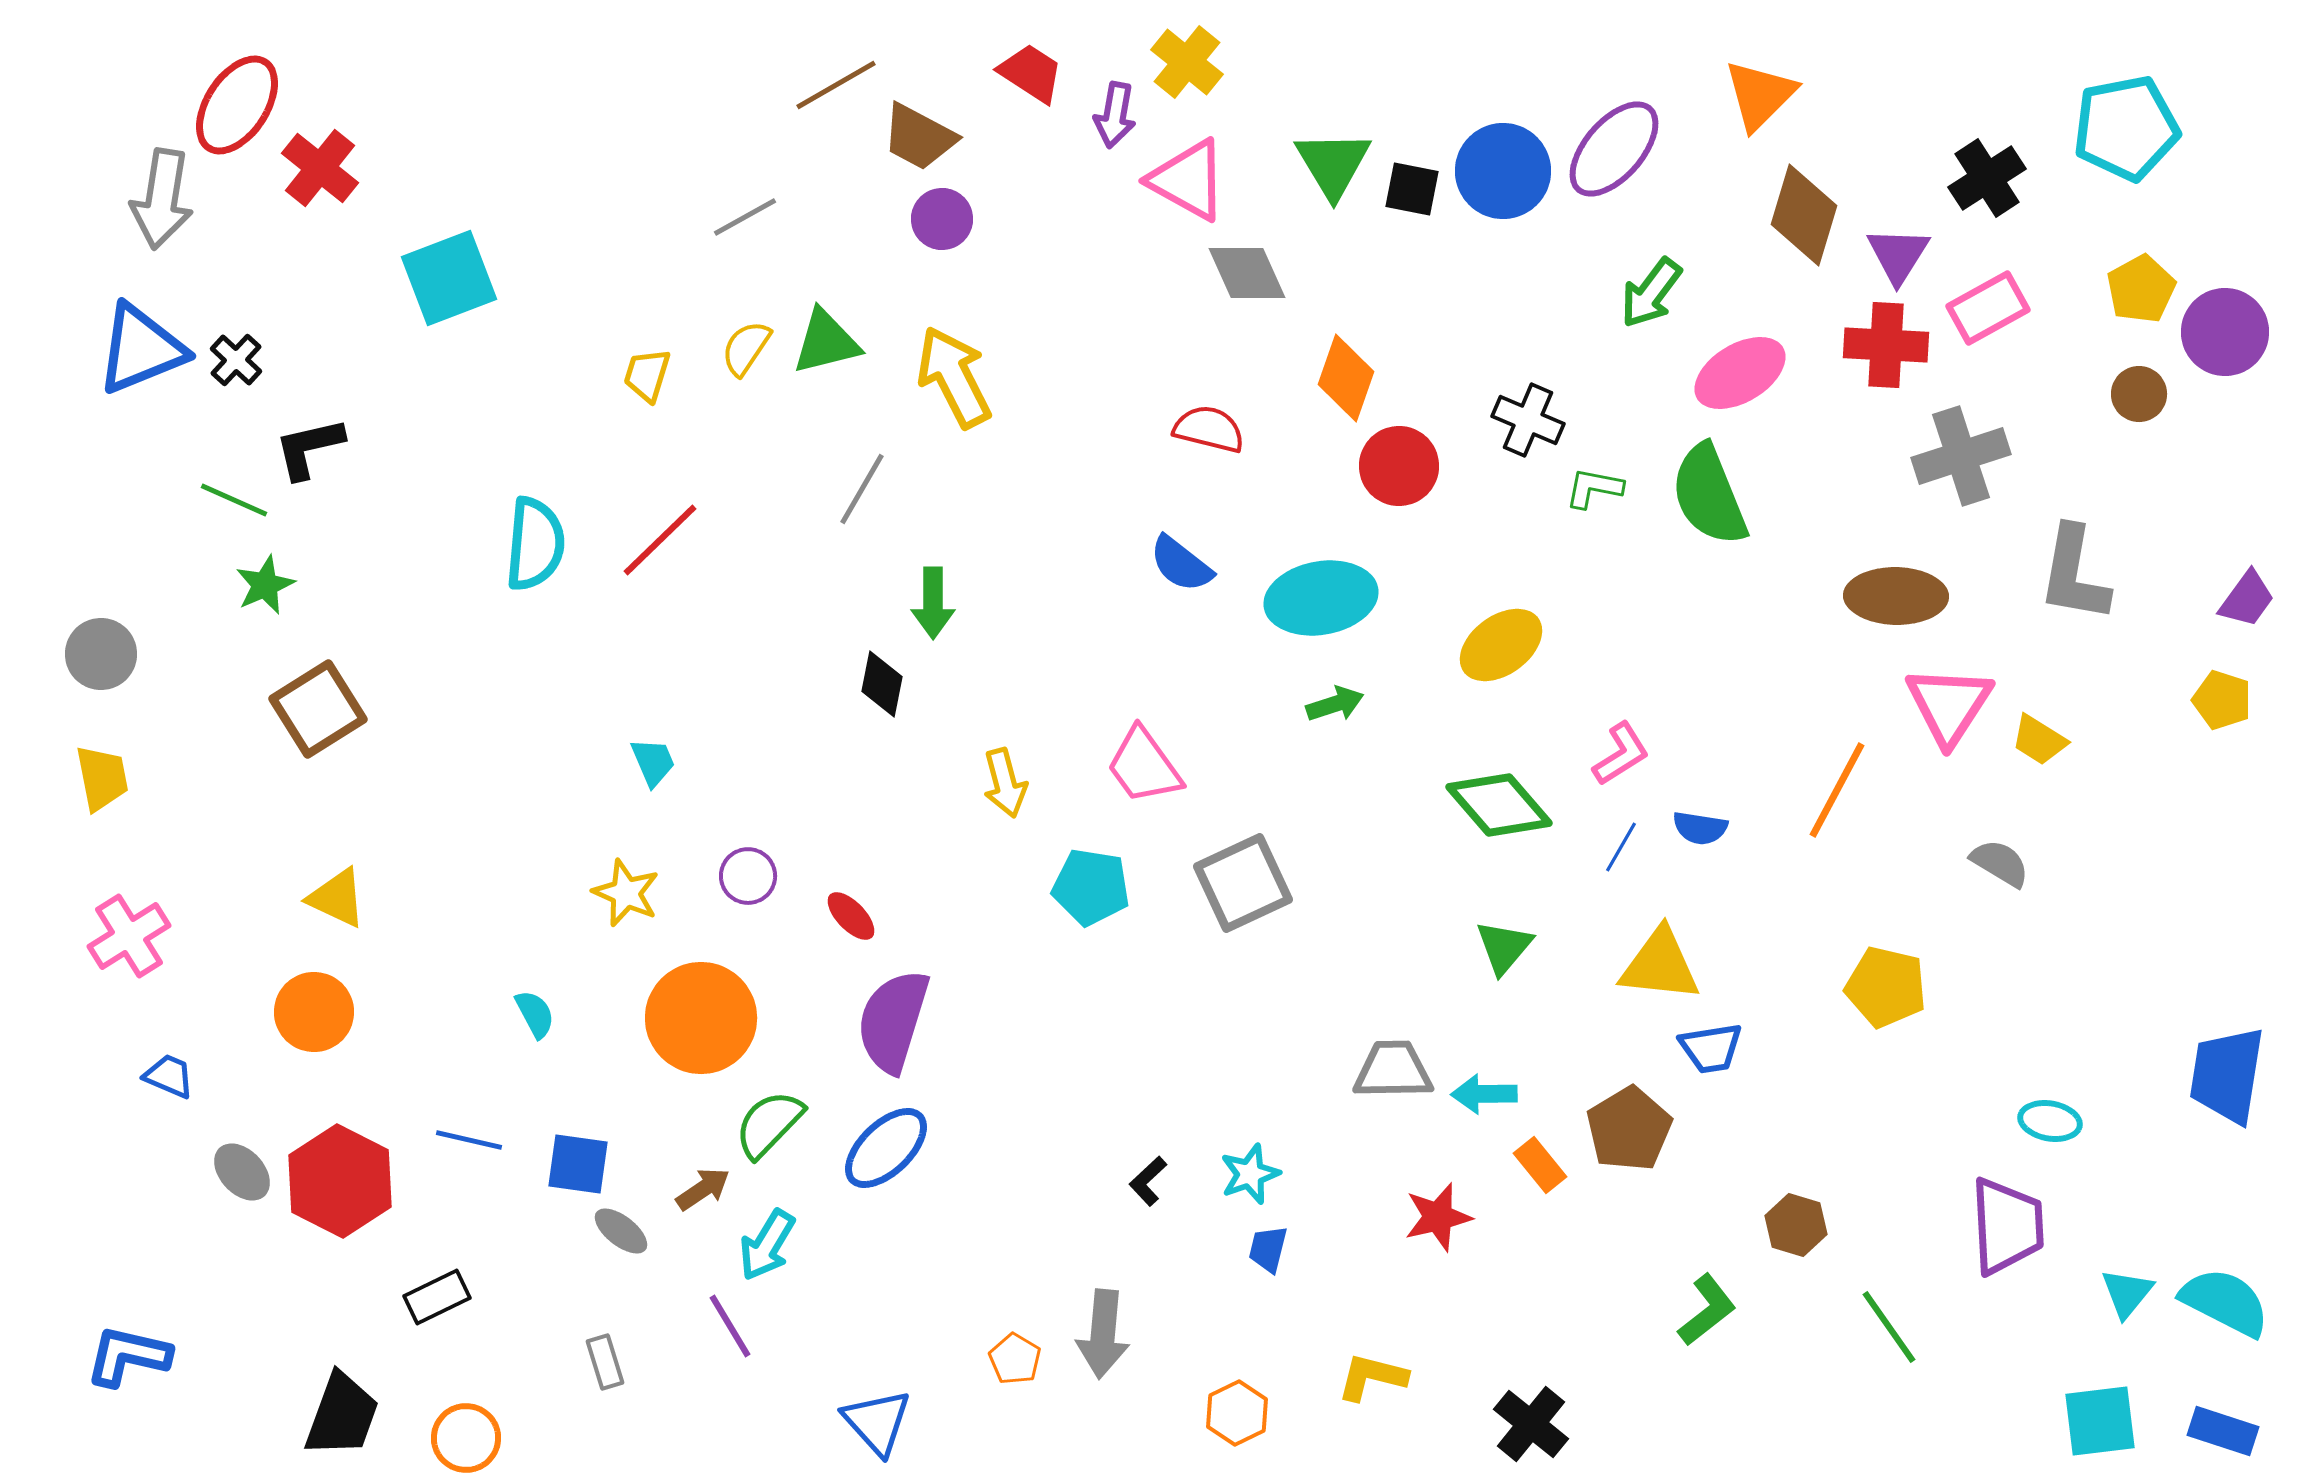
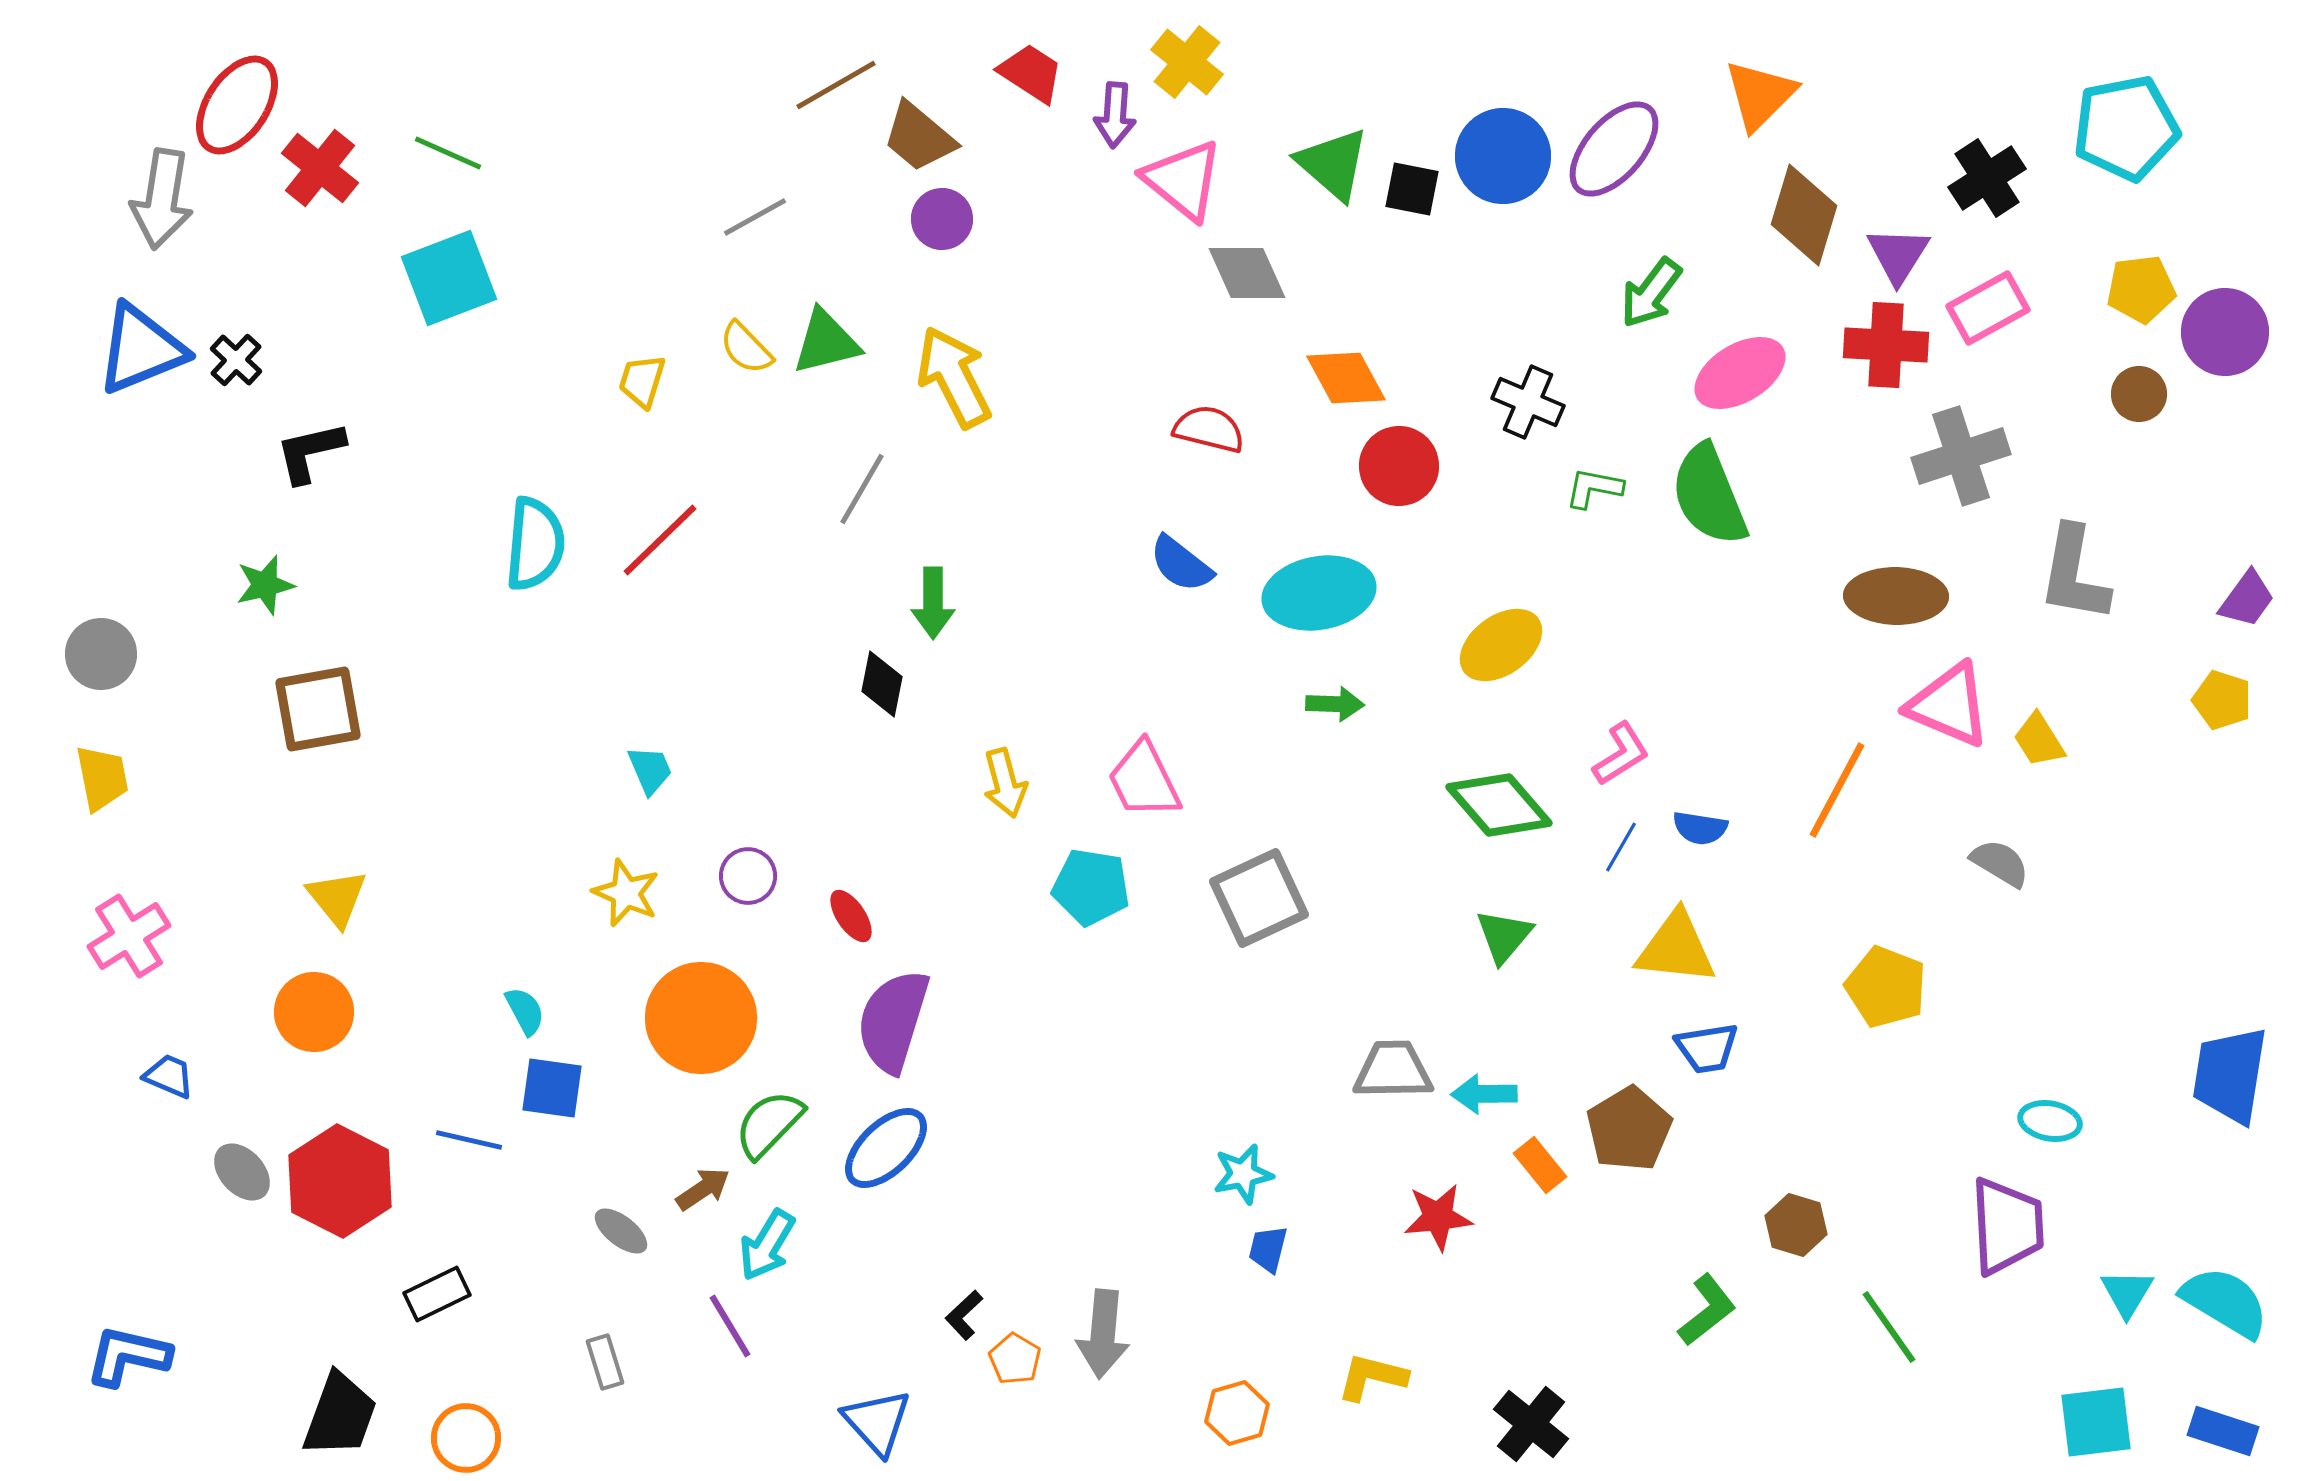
purple arrow at (1115, 115): rotated 6 degrees counterclockwise
brown trapezoid at (919, 137): rotated 12 degrees clockwise
green triangle at (1333, 164): rotated 18 degrees counterclockwise
blue circle at (1503, 171): moved 15 px up
pink triangle at (1188, 180): moved 5 px left; rotated 10 degrees clockwise
gray line at (745, 217): moved 10 px right
yellow pentagon at (2141, 289): rotated 22 degrees clockwise
yellow semicircle at (746, 348): rotated 78 degrees counterclockwise
yellow trapezoid at (647, 375): moved 5 px left, 6 px down
orange diamond at (1346, 378): rotated 48 degrees counterclockwise
black cross at (1528, 420): moved 18 px up
black L-shape at (309, 448): moved 1 px right, 4 px down
green line at (234, 500): moved 214 px right, 347 px up
green star at (265, 585): rotated 10 degrees clockwise
cyan ellipse at (1321, 598): moved 2 px left, 5 px up
green arrow at (1335, 704): rotated 20 degrees clockwise
pink triangle at (1949, 705): rotated 40 degrees counterclockwise
brown square at (318, 709): rotated 22 degrees clockwise
yellow trapezoid at (2039, 740): rotated 26 degrees clockwise
cyan trapezoid at (653, 762): moved 3 px left, 8 px down
pink trapezoid at (1144, 766): moved 14 px down; rotated 10 degrees clockwise
gray square at (1243, 883): moved 16 px right, 15 px down
yellow triangle at (337, 898): rotated 26 degrees clockwise
red ellipse at (851, 916): rotated 10 degrees clockwise
green triangle at (1504, 947): moved 11 px up
yellow triangle at (1660, 965): moved 16 px right, 17 px up
yellow pentagon at (1886, 987): rotated 8 degrees clockwise
cyan semicircle at (535, 1014): moved 10 px left, 3 px up
blue trapezoid at (1711, 1048): moved 4 px left
blue trapezoid at (2227, 1075): moved 3 px right
blue square at (578, 1164): moved 26 px left, 76 px up
cyan star at (1250, 1174): moved 7 px left; rotated 8 degrees clockwise
black L-shape at (1148, 1181): moved 184 px left, 134 px down
red star at (1438, 1217): rotated 8 degrees clockwise
cyan triangle at (2127, 1293): rotated 8 degrees counterclockwise
black rectangle at (437, 1297): moved 3 px up
cyan semicircle at (2225, 1302): rotated 4 degrees clockwise
orange hexagon at (1237, 1413): rotated 10 degrees clockwise
black trapezoid at (342, 1415): moved 2 px left
cyan square at (2100, 1421): moved 4 px left, 1 px down
